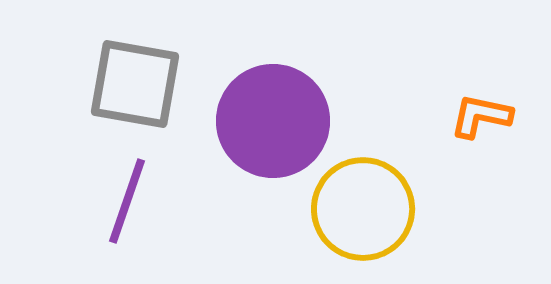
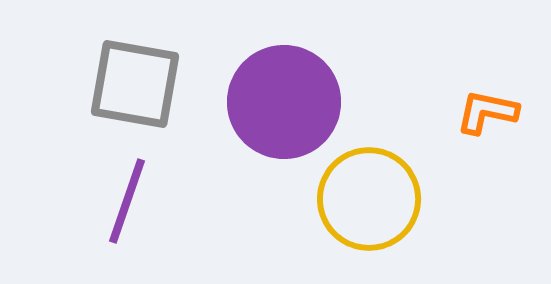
orange L-shape: moved 6 px right, 4 px up
purple circle: moved 11 px right, 19 px up
yellow circle: moved 6 px right, 10 px up
